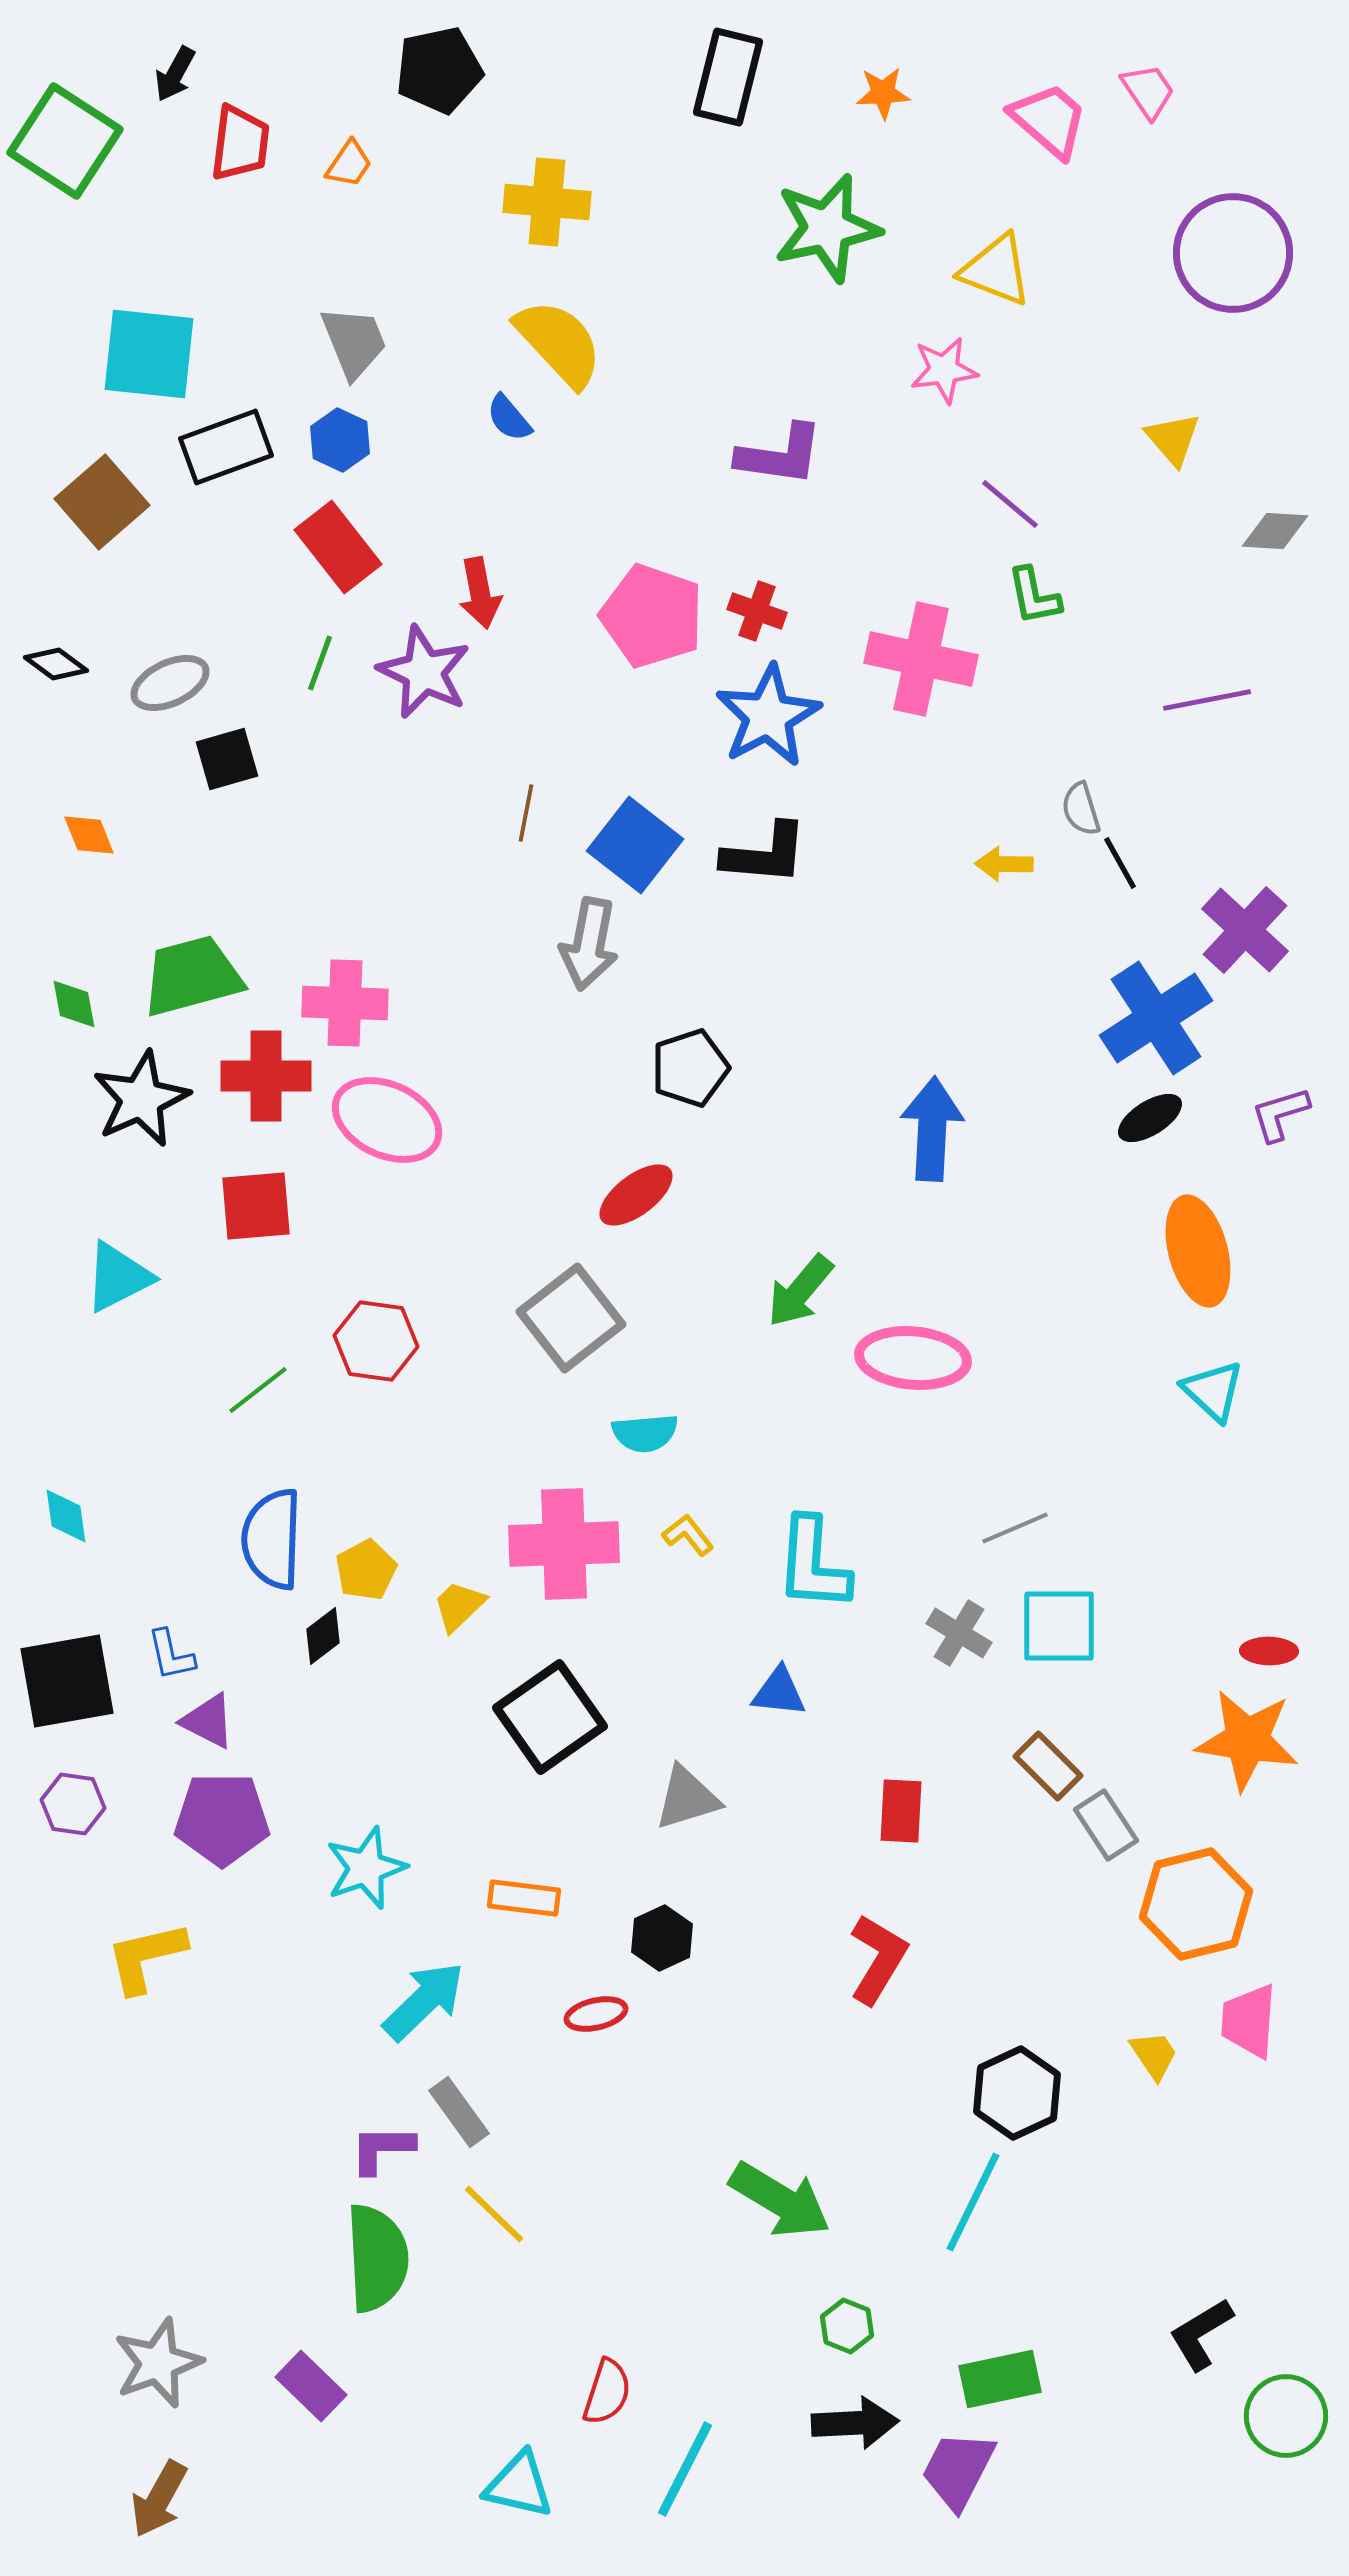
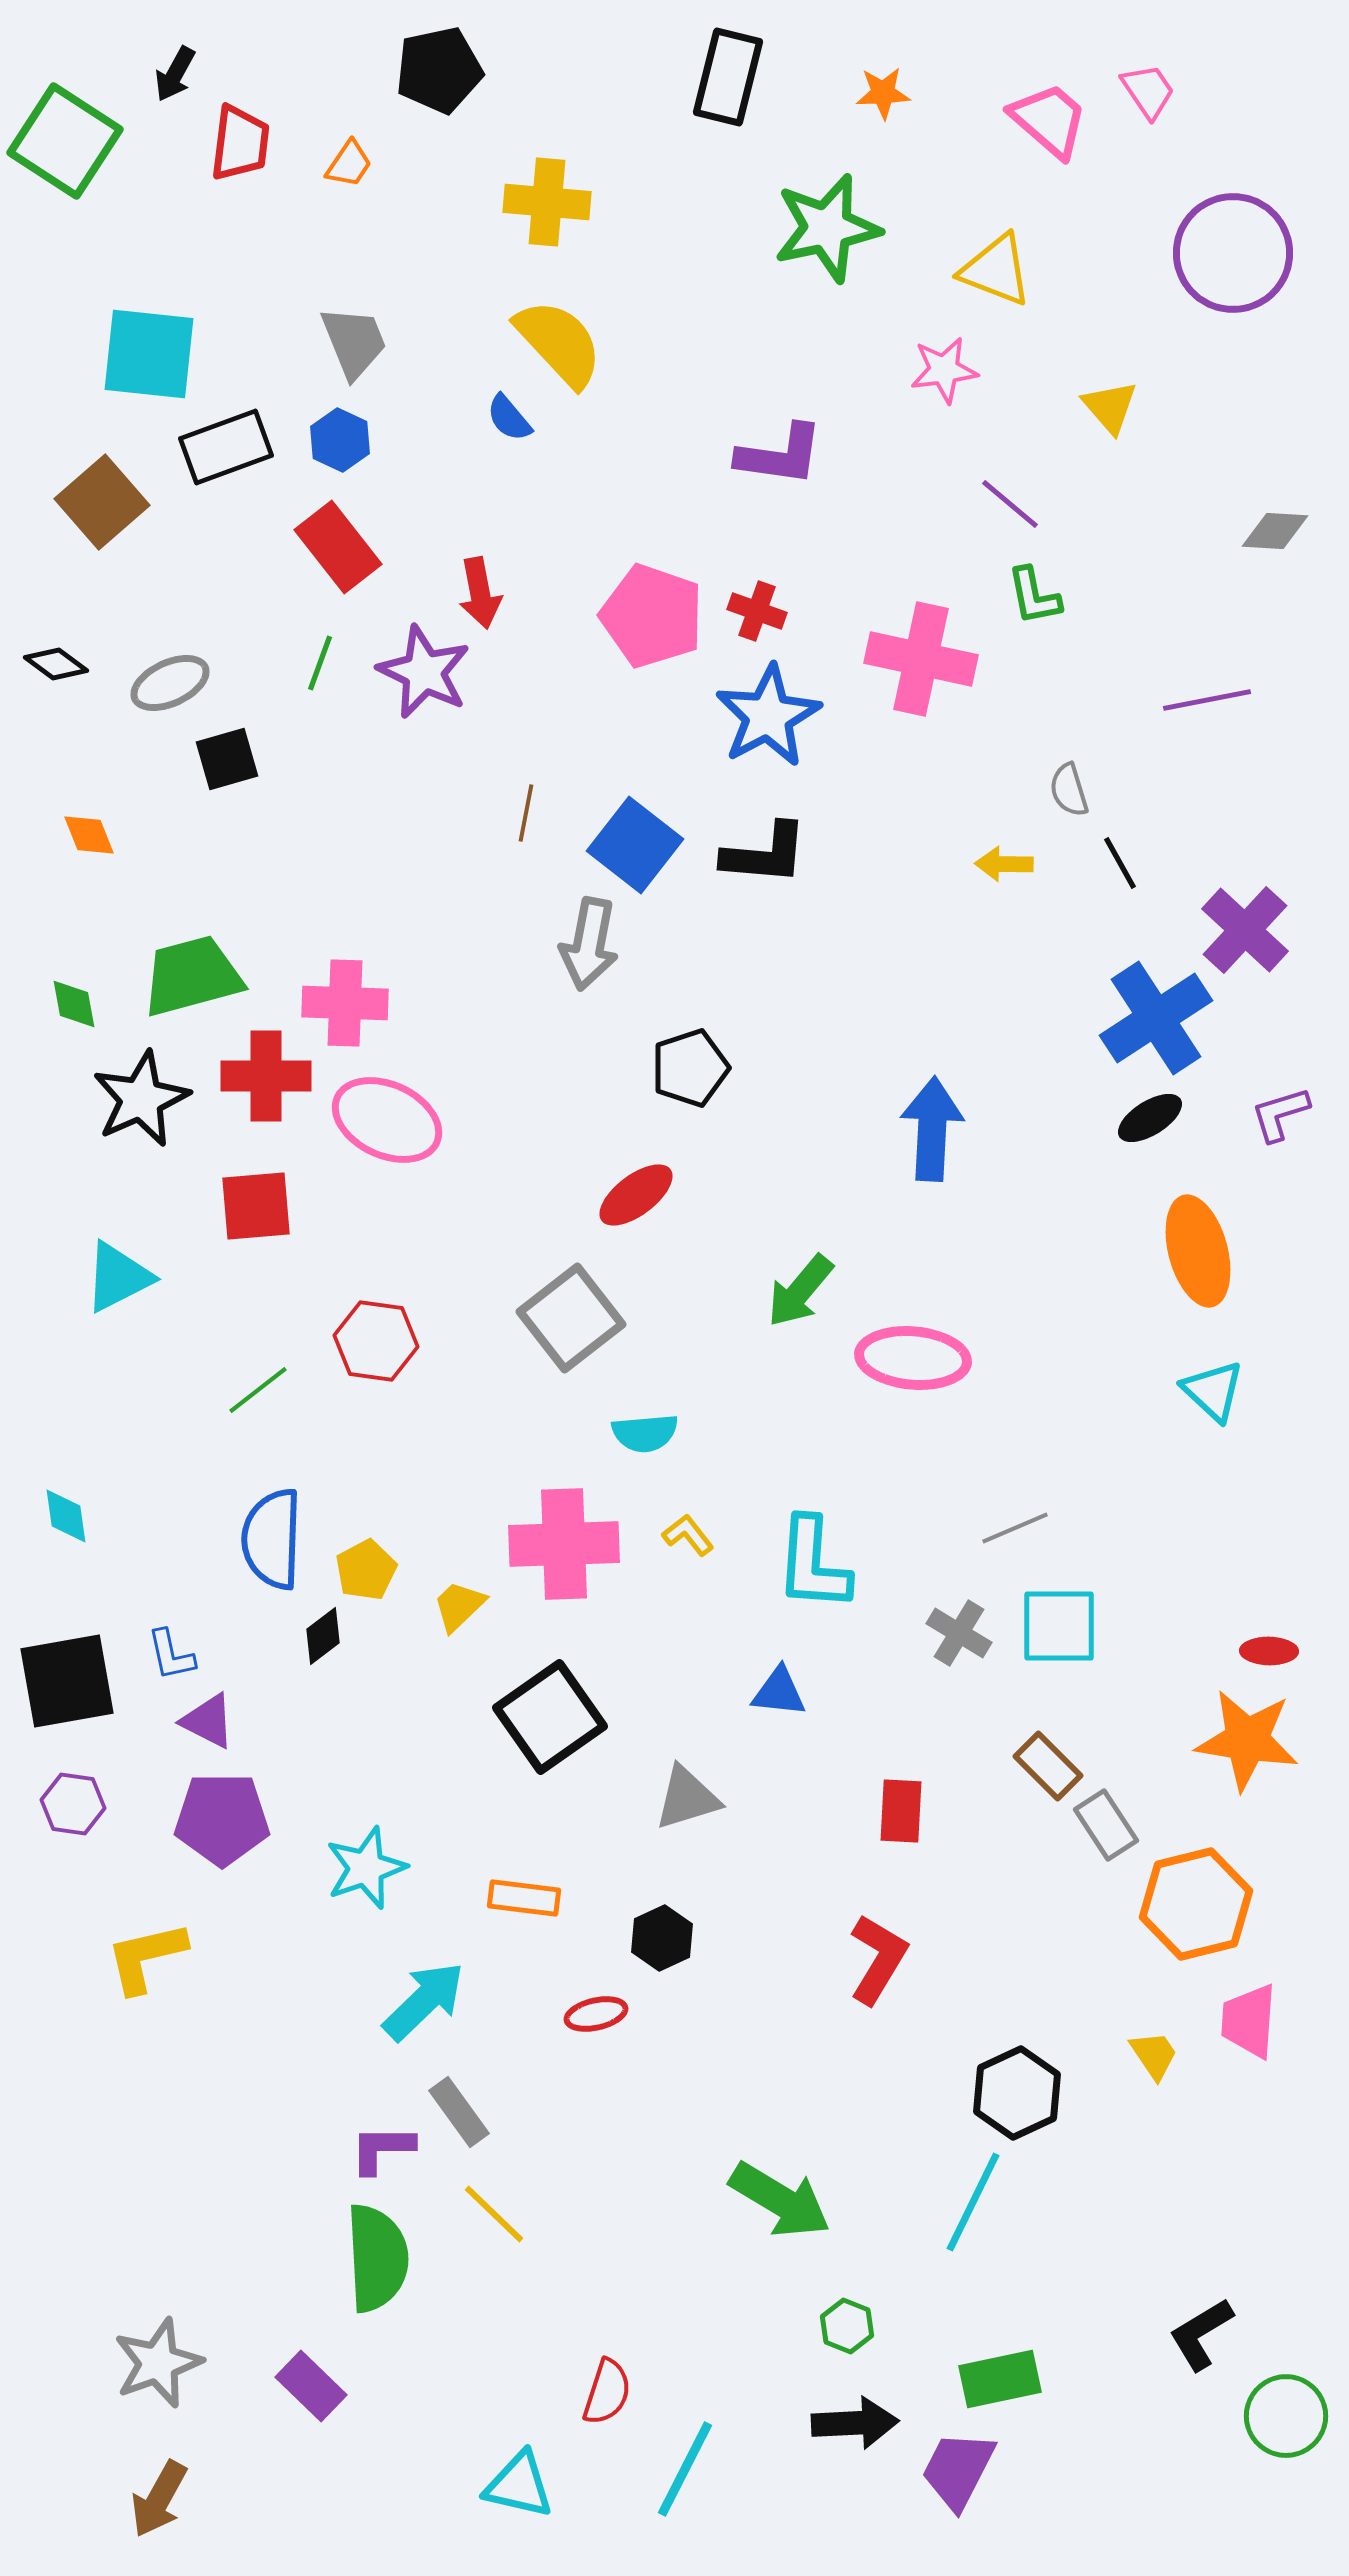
yellow triangle at (1173, 439): moved 63 px left, 32 px up
gray semicircle at (1081, 809): moved 12 px left, 19 px up
